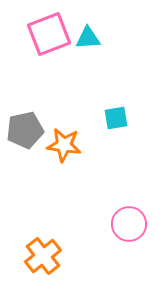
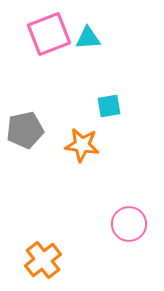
cyan square: moved 7 px left, 12 px up
orange star: moved 18 px right
orange cross: moved 4 px down
